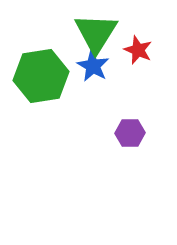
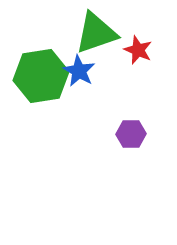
green triangle: rotated 39 degrees clockwise
blue star: moved 14 px left, 5 px down
purple hexagon: moved 1 px right, 1 px down
